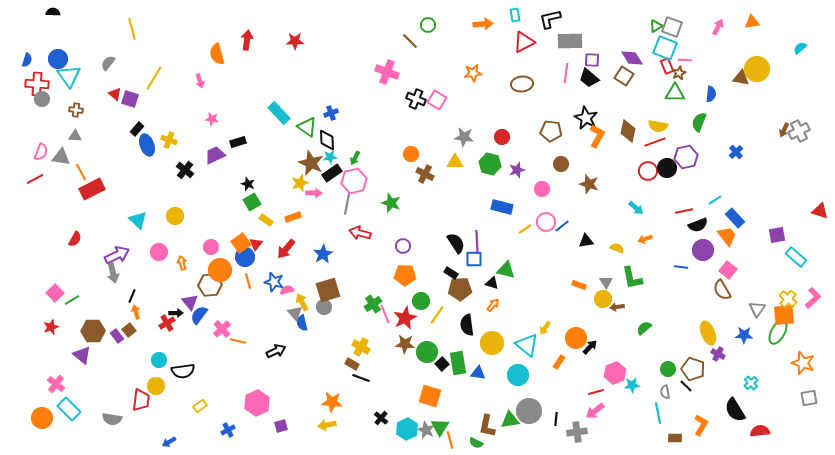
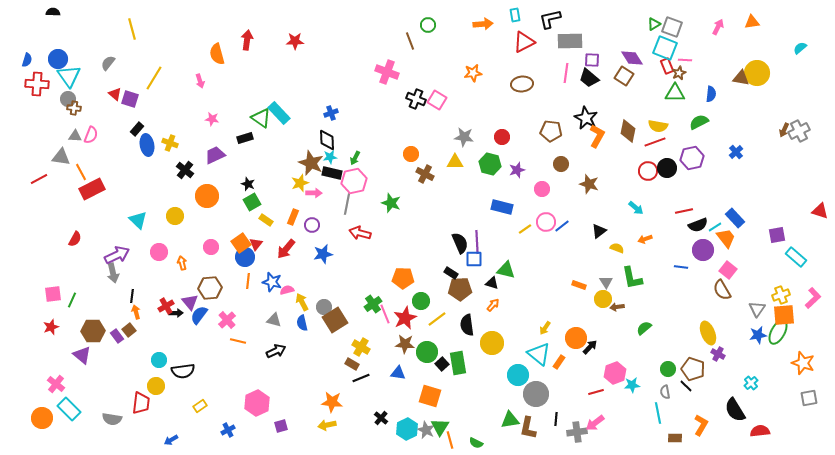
green triangle at (656, 26): moved 2 px left, 2 px up
brown line at (410, 41): rotated 24 degrees clockwise
yellow circle at (757, 69): moved 4 px down
gray circle at (42, 99): moved 26 px right
brown cross at (76, 110): moved 2 px left, 2 px up
green semicircle at (699, 122): rotated 42 degrees clockwise
green triangle at (307, 127): moved 46 px left, 9 px up
yellow cross at (169, 140): moved 1 px right, 3 px down
black rectangle at (238, 142): moved 7 px right, 4 px up
blue ellipse at (147, 145): rotated 10 degrees clockwise
pink semicircle at (41, 152): moved 50 px right, 17 px up
purple hexagon at (686, 157): moved 6 px right, 1 px down
black rectangle at (332, 173): rotated 48 degrees clockwise
red line at (35, 179): moved 4 px right
cyan line at (715, 200): moved 27 px down
orange rectangle at (293, 217): rotated 49 degrees counterclockwise
orange trapezoid at (727, 236): moved 1 px left, 2 px down
black triangle at (586, 241): moved 13 px right, 10 px up; rotated 28 degrees counterclockwise
black semicircle at (456, 243): moved 4 px right; rotated 10 degrees clockwise
purple circle at (403, 246): moved 91 px left, 21 px up
blue star at (323, 254): rotated 18 degrees clockwise
orange circle at (220, 270): moved 13 px left, 74 px up
orange pentagon at (405, 275): moved 2 px left, 3 px down
orange line at (248, 281): rotated 21 degrees clockwise
blue star at (274, 282): moved 2 px left
brown hexagon at (210, 285): moved 3 px down
brown square at (328, 290): moved 7 px right, 30 px down; rotated 15 degrees counterclockwise
pink square at (55, 293): moved 2 px left, 1 px down; rotated 36 degrees clockwise
black line at (132, 296): rotated 16 degrees counterclockwise
yellow cross at (788, 299): moved 7 px left, 4 px up; rotated 30 degrees clockwise
green line at (72, 300): rotated 35 degrees counterclockwise
gray triangle at (295, 313): moved 21 px left, 7 px down; rotated 35 degrees counterclockwise
yellow line at (437, 315): moved 4 px down; rotated 18 degrees clockwise
red cross at (167, 323): moved 1 px left, 17 px up
pink cross at (222, 329): moved 5 px right, 9 px up
blue star at (744, 335): moved 14 px right; rotated 12 degrees counterclockwise
cyan triangle at (527, 345): moved 12 px right, 9 px down
blue triangle at (478, 373): moved 80 px left
black line at (361, 378): rotated 42 degrees counterclockwise
red trapezoid at (141, 400): moved 3 px down
gray circle at (529, 411): moved 7 px right, 17 px up
pink arrow at (595, 411): moved 12 px down
brown L-shape at (487, 426): moved 41 px right, 2 px down
blue arrow at (169, 442): moved 2 px right, 2 px up
